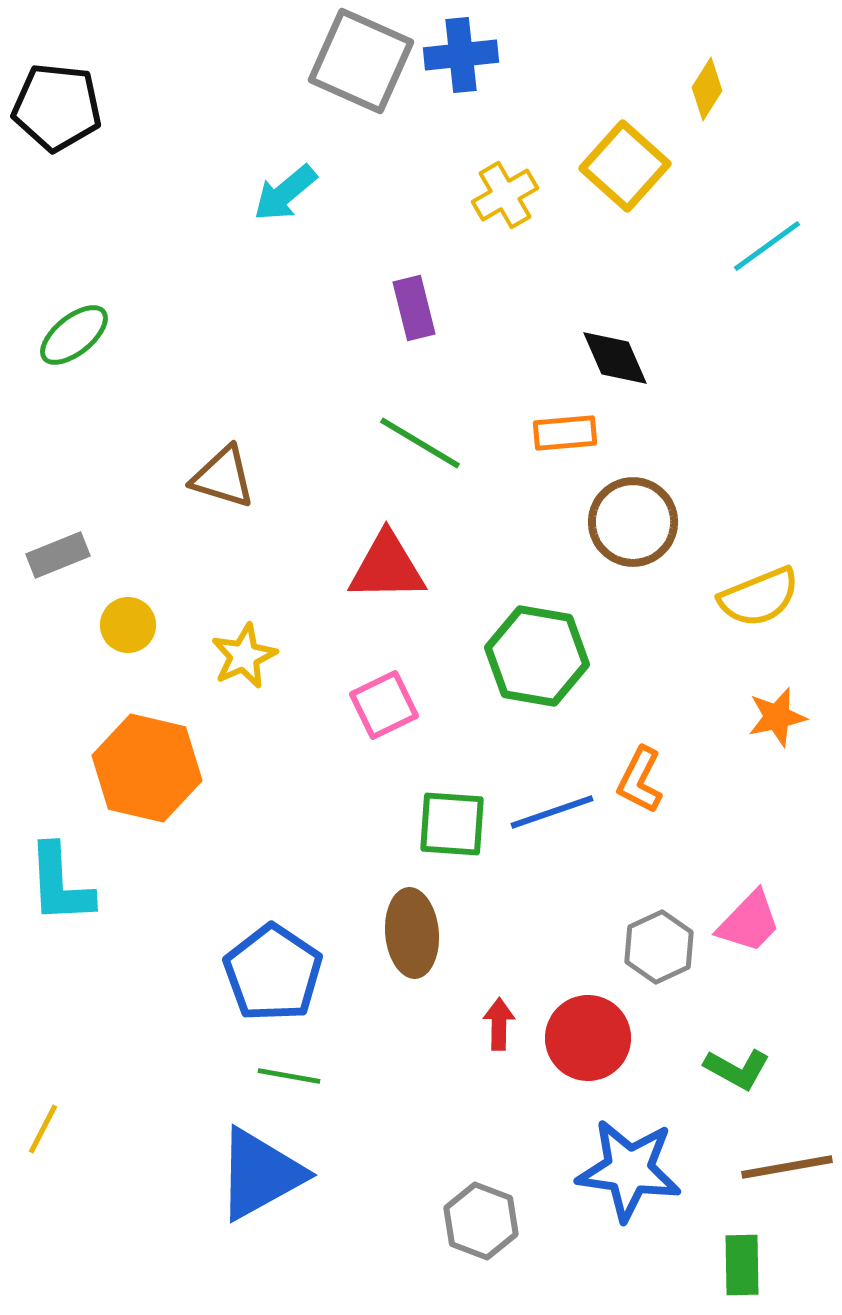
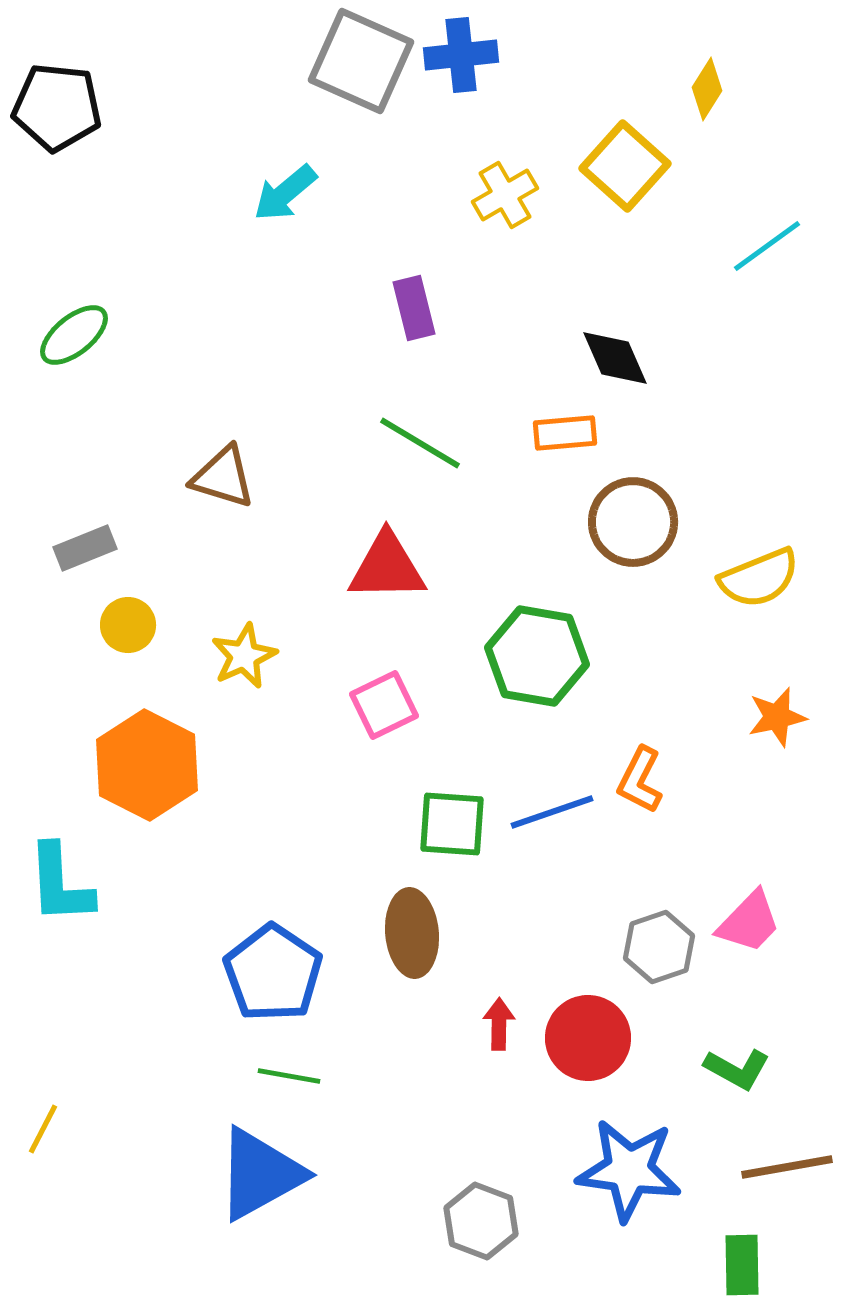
gray rectangle at (58, 555): moved 27 px right, 7 px up
yellow semicircle at (759, 597): moved 19 px up
orange hexagon at (147, 768): moved 3 px up; rotated 14 degrees clockwise
gray hexagon at (659, 947): rotated 6 degrees clockwise
